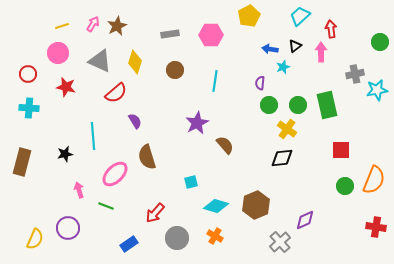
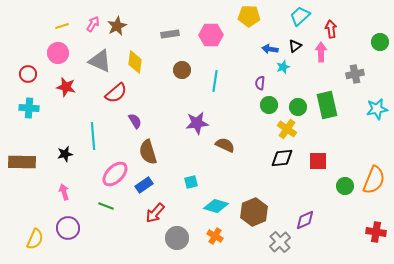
yellow pentagon at (249, 16): rotated 30 degrees clockwise
yellow diamond at (135, 62): rotated 10 degrees counterclockwise
brown circle at (175, 70): moved 7 px right
cyan star at (377, 90): moved 19 px down
green circle at (298, 105): moved 2 px down
purple star at (197, 123): rotated 20 degrees clockwise
brown semicircle at (225, 145): rotated 24 degrees counterclockwise
red square at (341, 150): moved 23 px left, 11 px down
brown semicircle at (147, 157): moved 1 px right, 5 px up
brown rectangle at (22, 162): rotated 76 degrees clockwise
pink arrow at (79, 190): moved 15 px left, 2 px down
brown hexagon at (256, 205): moved 2 px left, 7 px down
red cross at (376, 227): moved 5 px down
blue rectangle at (129, 244): moved 15 px right, 59 px up
